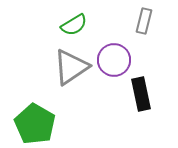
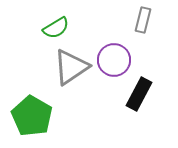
gray rectangle: moved 1 px left, 1 px up
green semicircle: moved 18 px left, 3 px down
black rectangle: moved 2 px left; rotated 40 degrees clockwise
green pentagon: moved 3 px left, 8 px up
